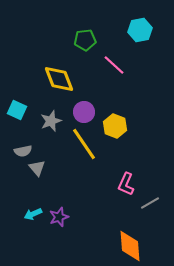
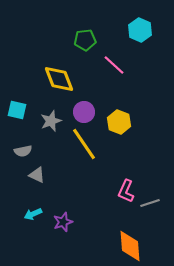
cyan hexagon: rotated 25 degrees counterclockwise
cyan square: rotated 12 degrees counterclockwise
yellow hexagon: moved 4 px right, 4 px up
gray triangle: moved 7 px down; rotated 24 degrees counterclockwise
pink L-shape: moved 7 px down
gray line: rotated 12 degrees clockwise
purple star: moved 4 px right, 5 px down
